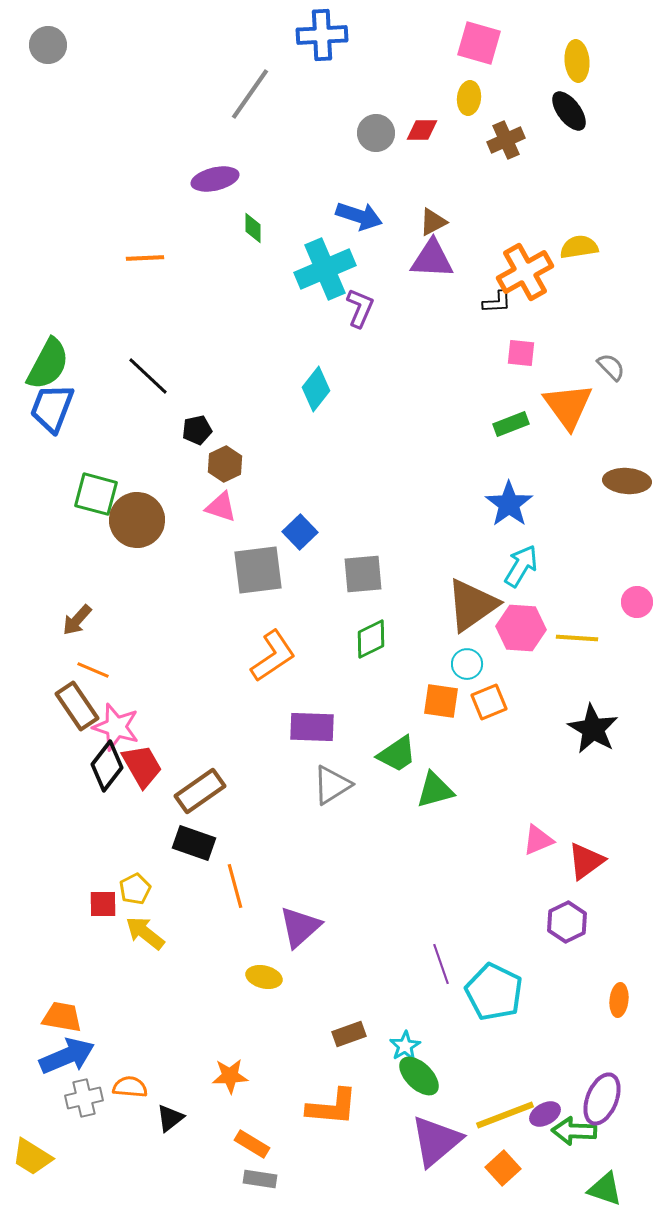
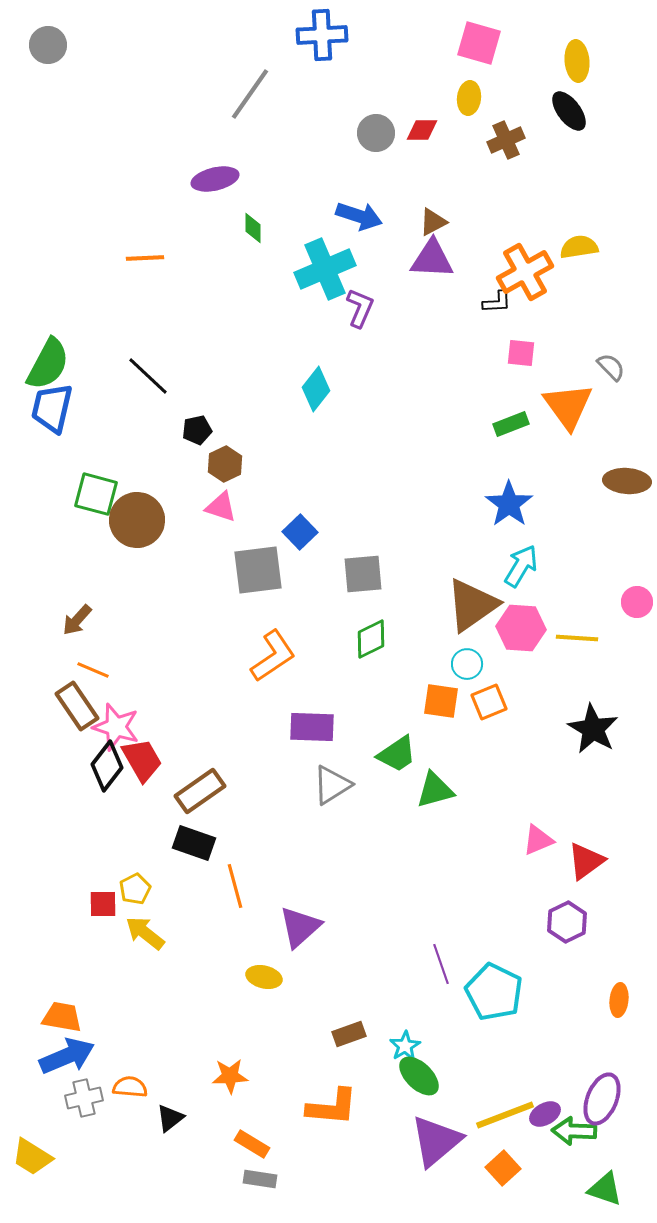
blue trapezoid at (52, 408): rotated 8 degrees counterclockwise
red trapezoid at (142, 766): moved 6 px up
